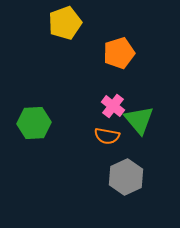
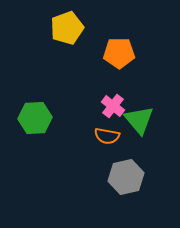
yellow pentagon: moved 2 px right, 5 px down
orange pentagon: rotated 16 degrees clockwise
green hexagon: moved 1 px right, 5 px up
gray hexagon: rotated 12 degrees clockwise
